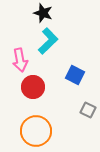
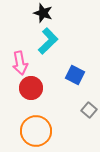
pink arrow: moved 3 px down
red circle: moved 2 px left, 1 px down
gray square: moved 1 px right; rotated 14 degrees clockwise
